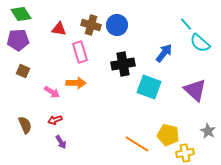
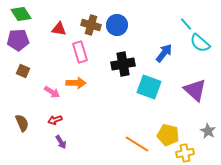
brown semicircle: moved 3 px left, 2 px up
